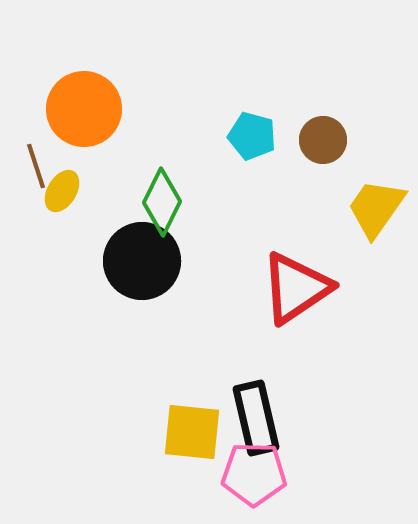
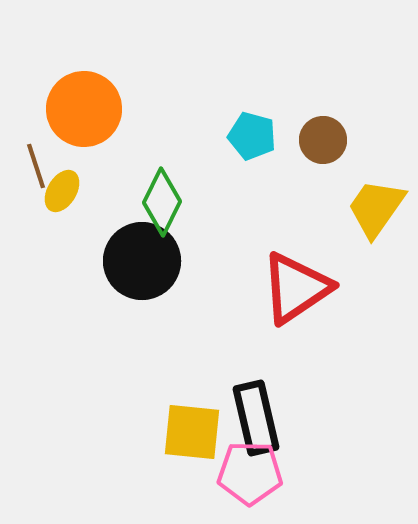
pink pentagon: moved 4 px left, 1 px up
